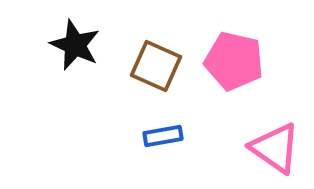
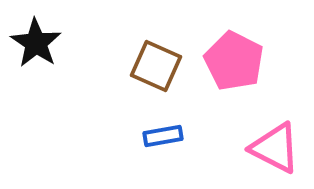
black star: moved 39 px left, 2 px up; rotated 9 degrees clockwise
pink pentagon: rotated 14 degrees clockwise
pink triangle: rotated 8 degrees counterclockwise
